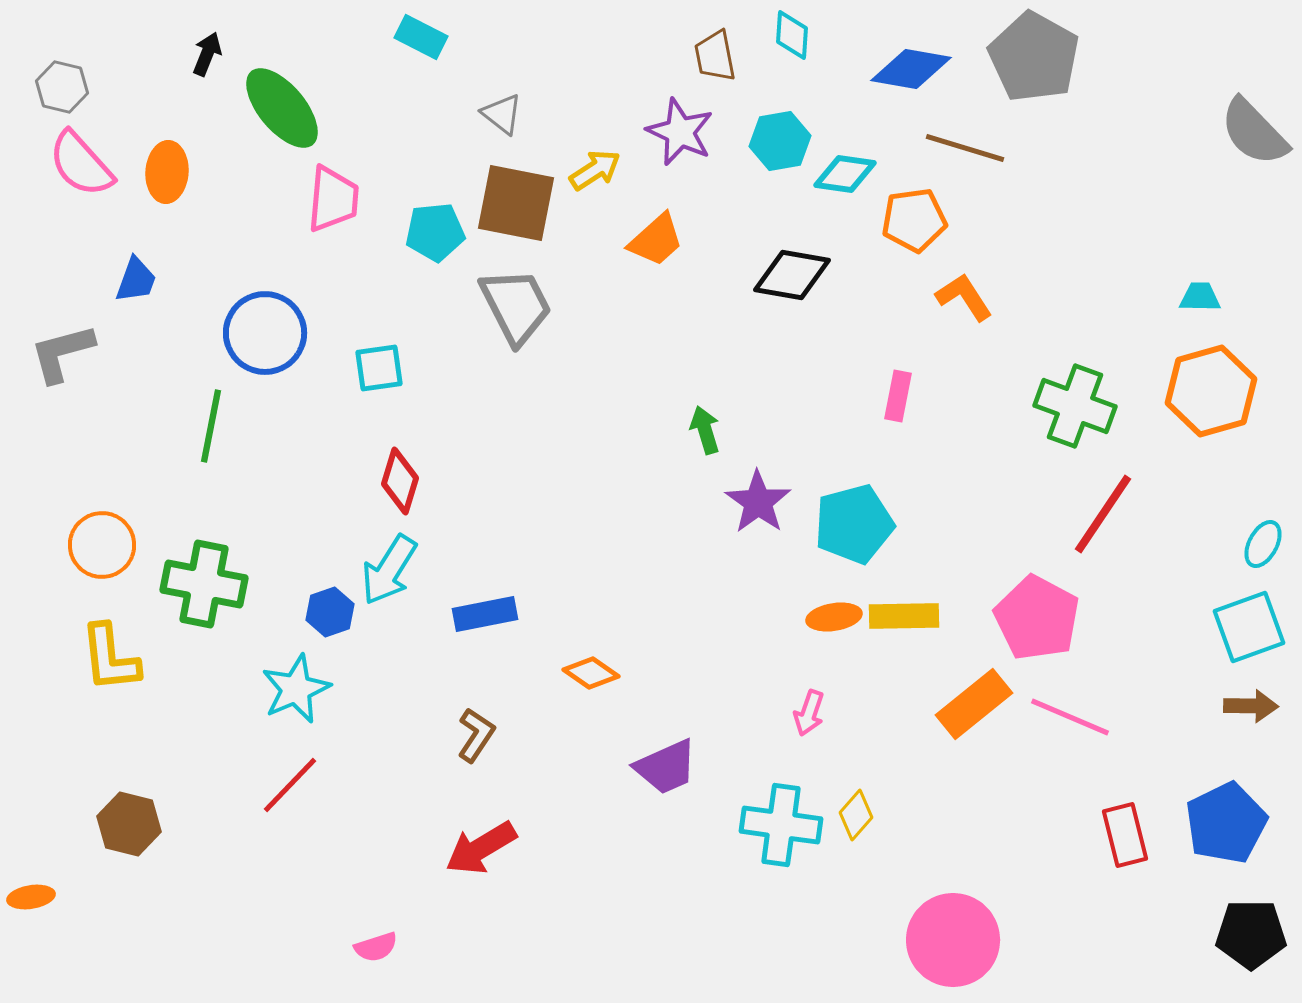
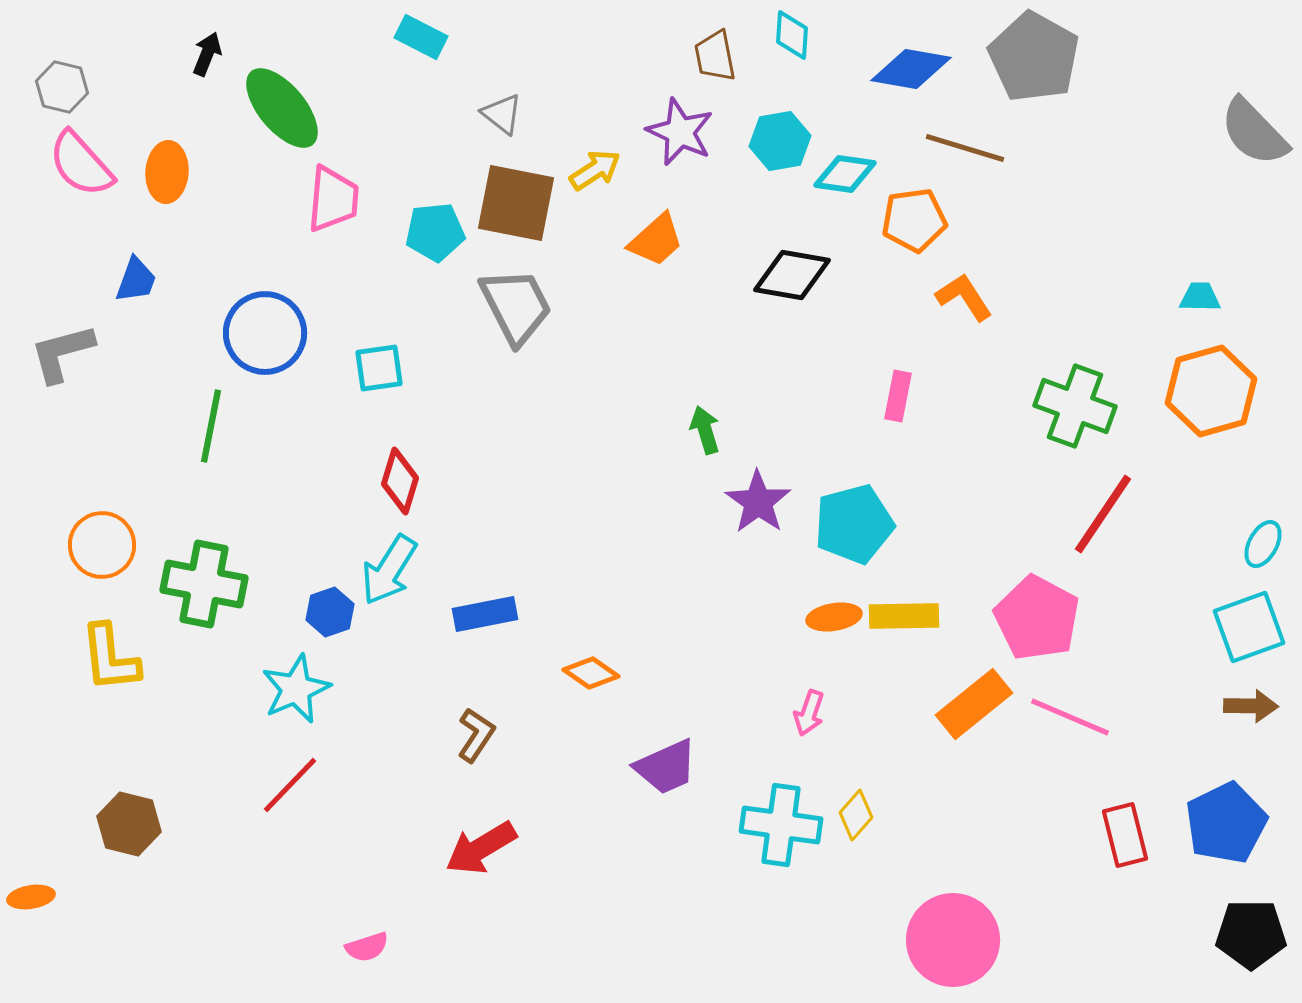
pink semicircle at (376, 947): moved 9 px left
